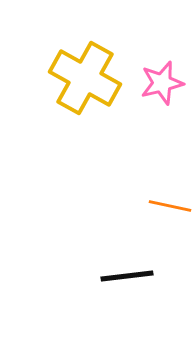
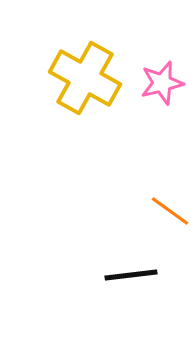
orange line: moved 5 px down; rotated 24 degrees clockwise
black line: moved 4 px right, 1 px up
